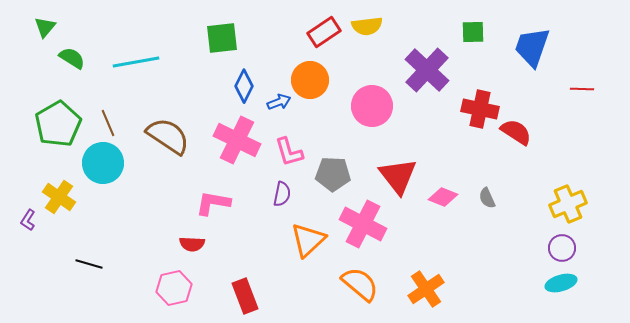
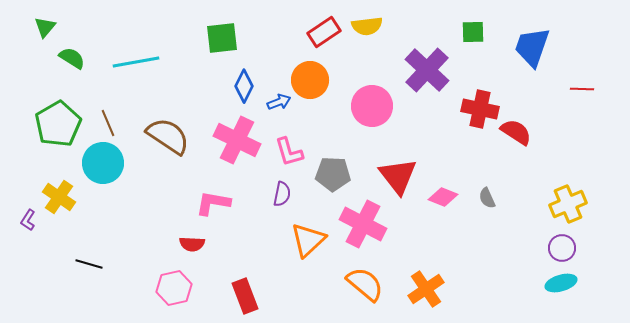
orange semicircle at (360, 284): moved 5 px right
